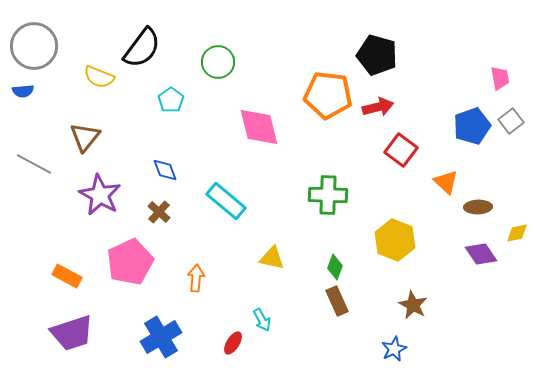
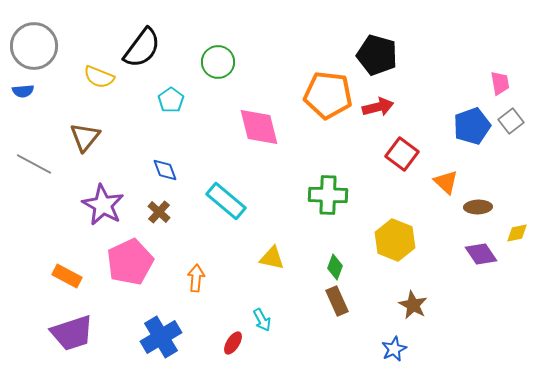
pink trapezoid: moved 5 px down
red square: moved 1 px right, 4 px down
purple star: moved 3 px right, 10 px down
